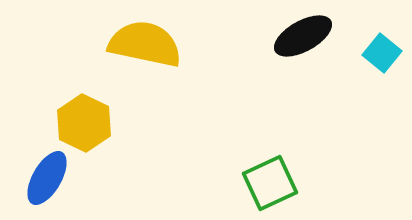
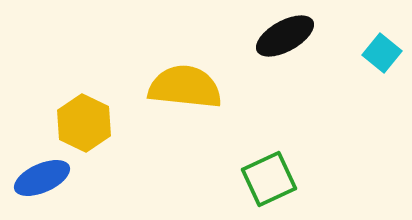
black ellipse: moved 18 px left
yellow semicircle: moved 40 px right, 43 px down; rotated 6 degrees counterclockwise
blue ellipse: moved 5 px left; rotated 36 degrees clockwise
green square: moved 1 px left, 4 px up
